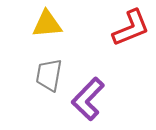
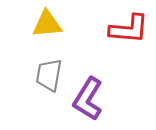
red L-shape: moved 2 px left, 1 px down; rotated 27 degrees clockwise
purple L-shape: rotated 12 degrees counterclockwise
